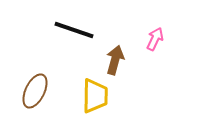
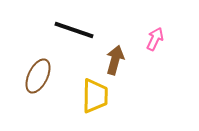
brown ellipse: moved 3 px right, 15 px up
